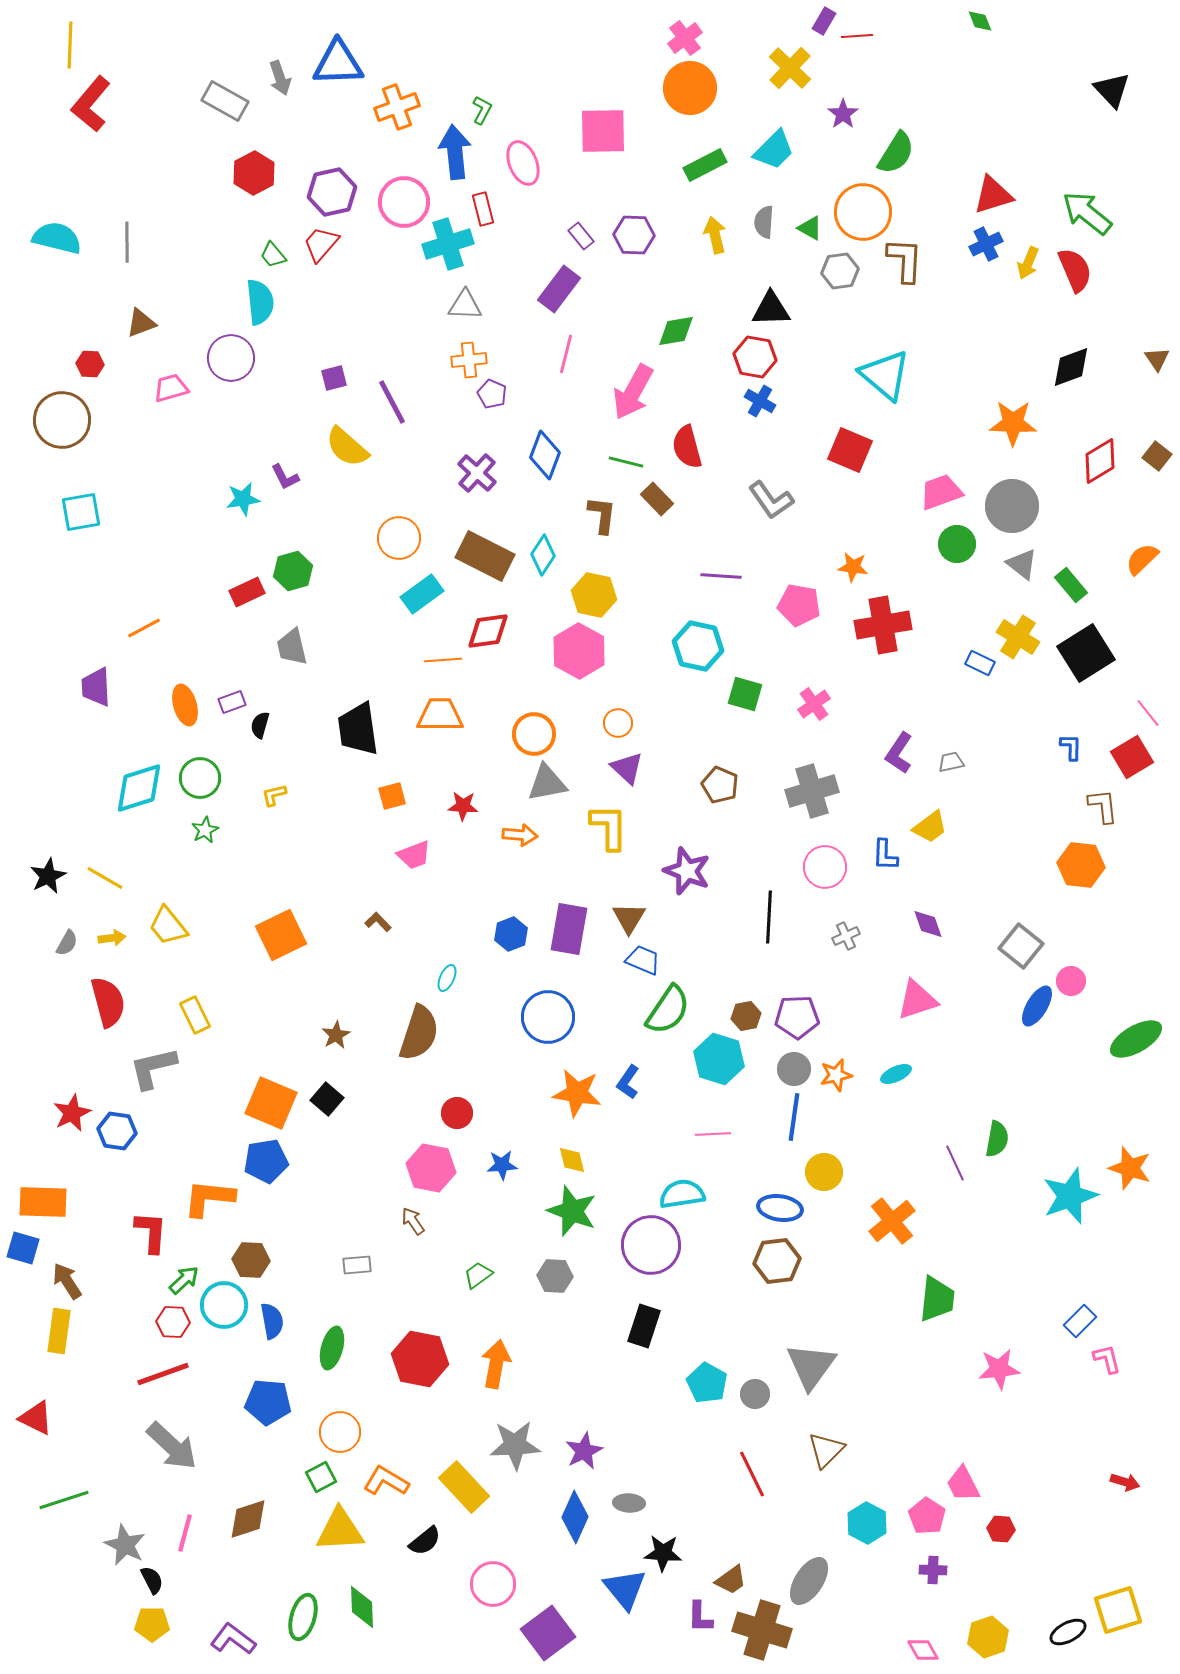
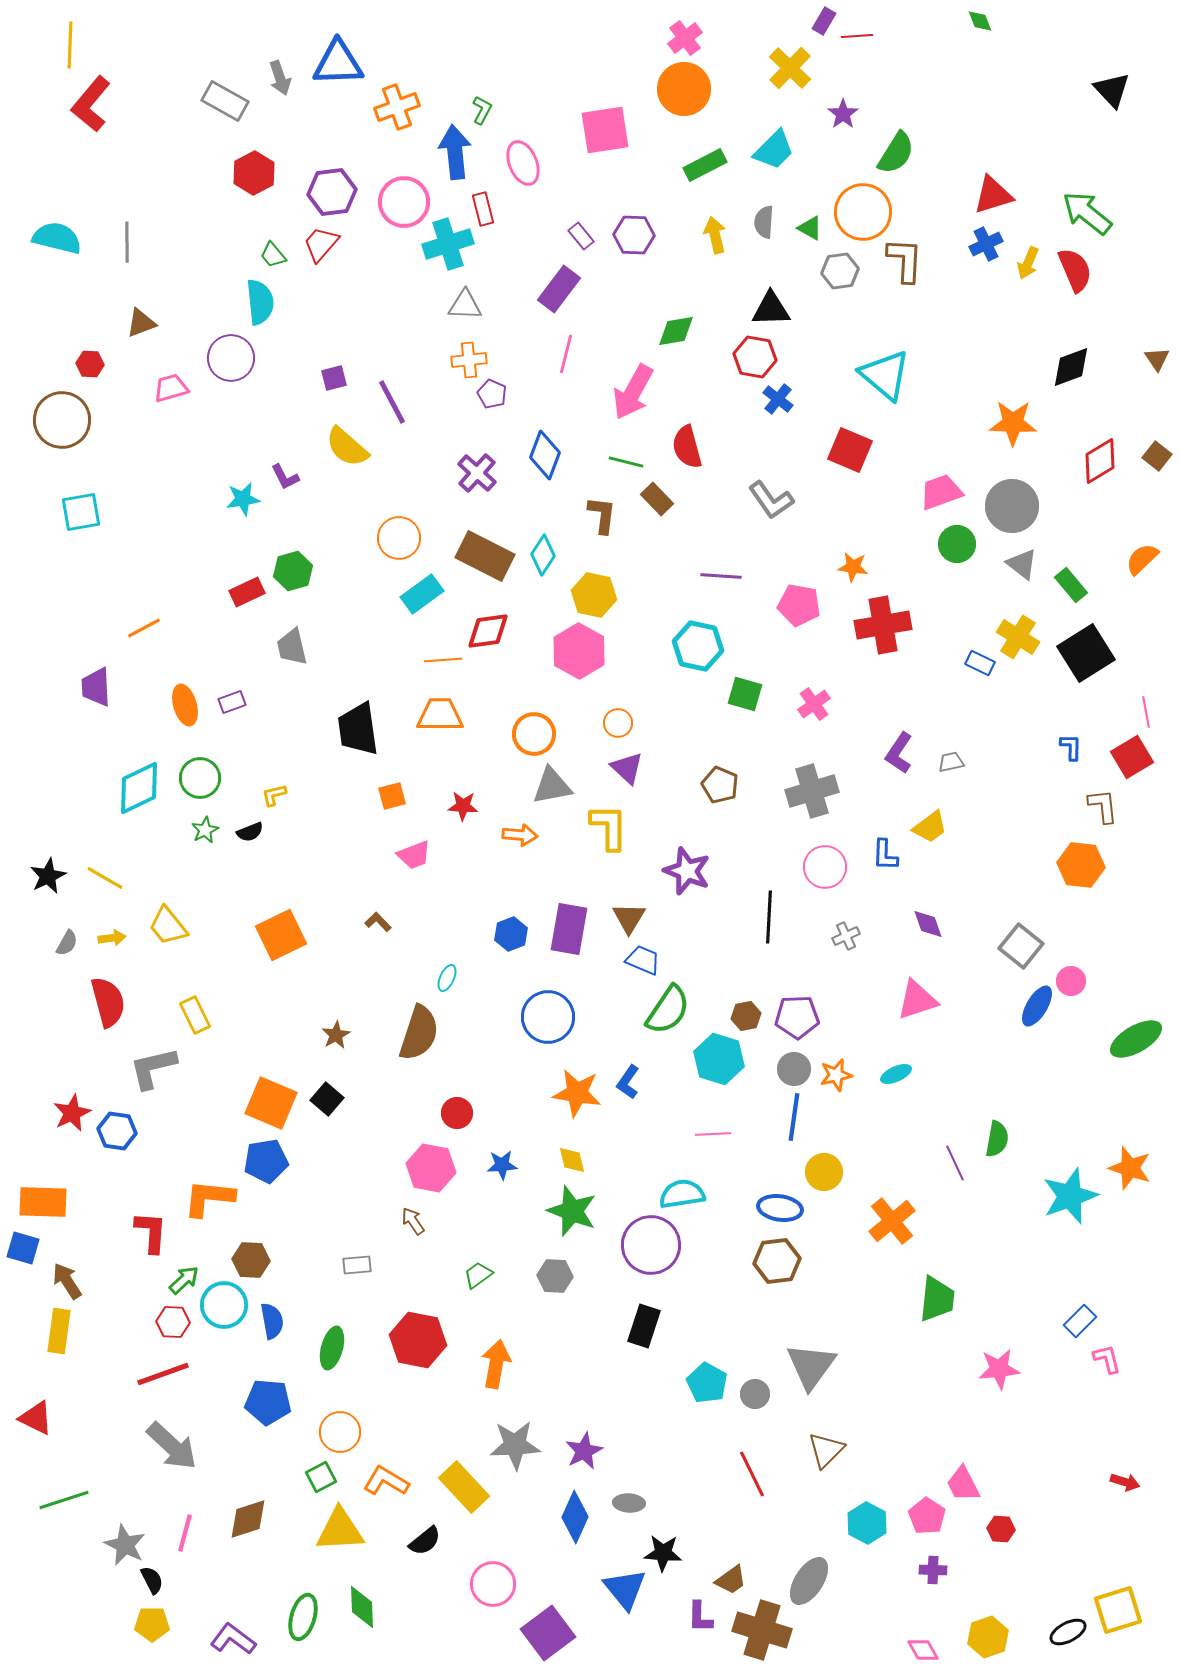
orange circle at (690, 88): moved 6 px left, 1 px down
pink square at (603, 131): moved 2 px right, 1 px up; rotated 8 degrees counterclockwise
purple hexagon at (332, 192): rotated 6 degrees clockwise
blue cross at (760, 401): moved 18 px right, 2 px up; rotated 8 degrees clockwise
pink line at (1148, 713): moved 2 px left, 1 px up; rotated 28 degrees clockwise
black semicircle at (260, 725): moved 10 px left, 107 px down; rotated 128 degrees counterclockwise
gray triangle at (547, 783): moved 5 px right, 3 px down
cyan diamond at (139, 788): rotated 8 degrees counterclockwise
red hexagon at (420, 1359): moved 2 px left, 19 px up
